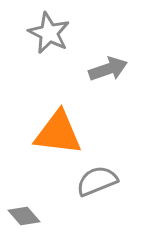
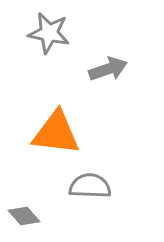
gray star: rotated 15 degrees counterclockwise
orange triangle: moved 2 px left
gray semicircle: moved 7 px left, 5 px down; rotated 24 degrees clockwise
